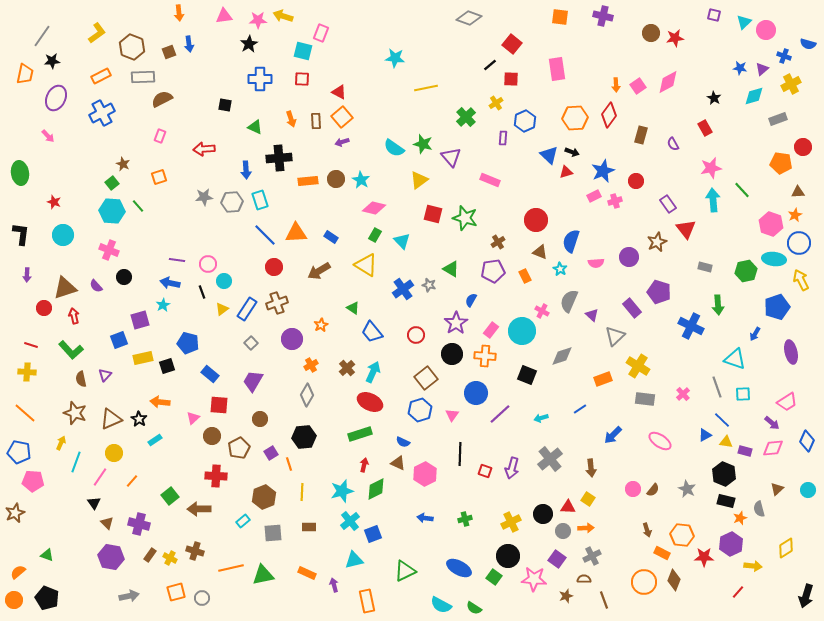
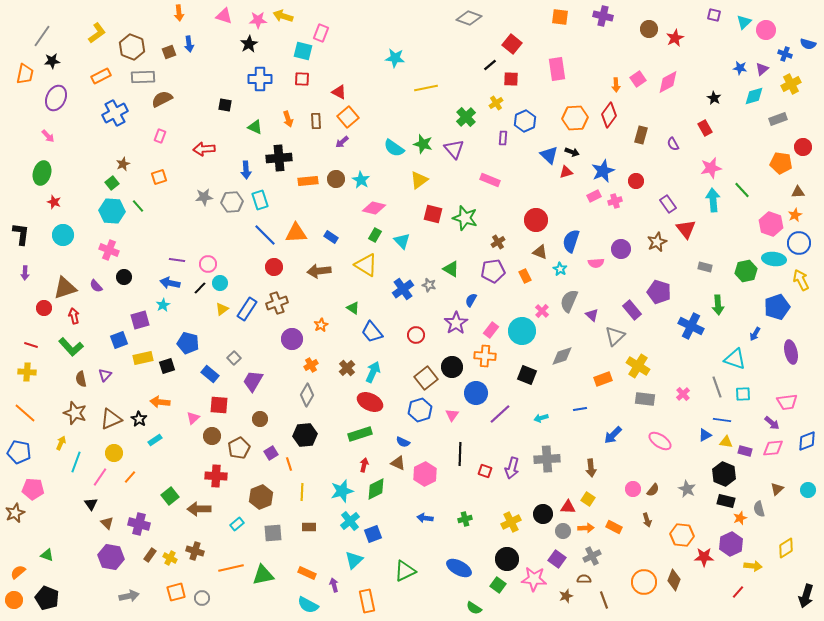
pink triangle at (224, 16): rotated 24 degrees clockwise
brown circle at (651, 33): moved 2 px left, 4 px up
red star at (675, 38): rotated 18 degrees counterclockwise
blue cross at (784, 56): moved 1 px right, 2 px up
pink square at (638, 86): moved 7 px up
blue cross at (102, 113): moved 13 px right
orange square at (342, 117): moved 6 px right
orange arrow at (291, 119): moved 3 px left
purple arrow at (342, 142): rotated 24 degrees counterclockwise
purple triangle at (451, 157): moved 3 px right, 8 px up
brown star at (123, 164): rotated 24 degrees clockwise
green ellipse at (20, 173): moved 22 px right; rotated 25 degrees clockwise
purple circle at (629, 257): moved 8 px left, 8 px up
brown arrow at (319, 271): rotated 25 degrees clockwise
purple arrow at (27, 275): moved 2 px left, 2 px up
cyan circle at (224, 281): moved 4 px left, 2 px down
black line at (202, 292): moved 2 px left, 4 px up; rotated 64 degrees clockwise
purple rectangle at (632, 308): moved 2 px down
pink cross at (542, 311): rotated 16 degrees clockwise
gray square at (251, 343): moved 17 px left, 15 px down
green L-shape at (71, 350): moved 3 px up
black circle at (452, 354): moved 13 px down
pink trapezoid at (787, 402): rotated 25 degrees clockwise
blue line at (580, 409): rotated 24 degrees clockwise
blue line at (722, 420): rotated 36 degrees counterclockwise
black hexagon at (304, 437): moved 1 px right, 2 px up
blue diamond at (807, 441): rotated 45 degrees clockwise
gray cross at (550, 459): moved 3 px left; rotated 35 degrees clockwise
pink pentagon at (33, 481): moved 8 px down
orange line at (132, 481): moved 2 px left, 4 px up
brown hexagon at (264, 497): moved 3 px left
black triangle at (94, 503): moved 3 px left, 1 px down
cyan rectangle at (243, 521): moved 6 px left, 3 px down
brown arrow at (647, 530): moved 10 px up
orange rectangle at (662, 553): moved 48 px left, 26 px up
black circle at (508, 556): moved 1 px left, 3 px down
cyan triangle at (354, 560): rotated 30 degrees counterclockwise
green square at (494, 577): moved 4 px right, 8 px down
cyan semicircle at (441, 605): moved 133 px left
